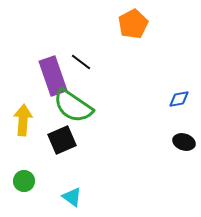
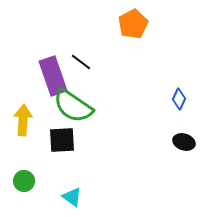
blue diamond: rotated 55 degrees counterclockwise
black square: rotated 20 degrees clockwise
